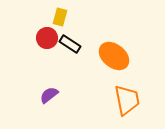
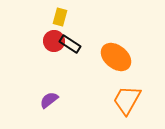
red circle: moved 7 px right, 3 px down
orange ellipse: moved 2 px right, 1 px down
purple semicircle: moved 5 px down
orange trapezoid: rotated 140 degrees counterclockwise
